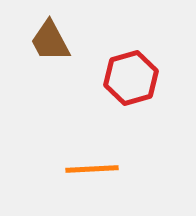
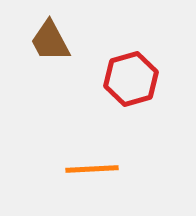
red hexagon: moved 1 px down
